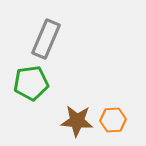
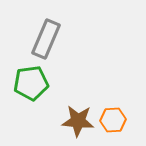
brown star: moved 1 px right
